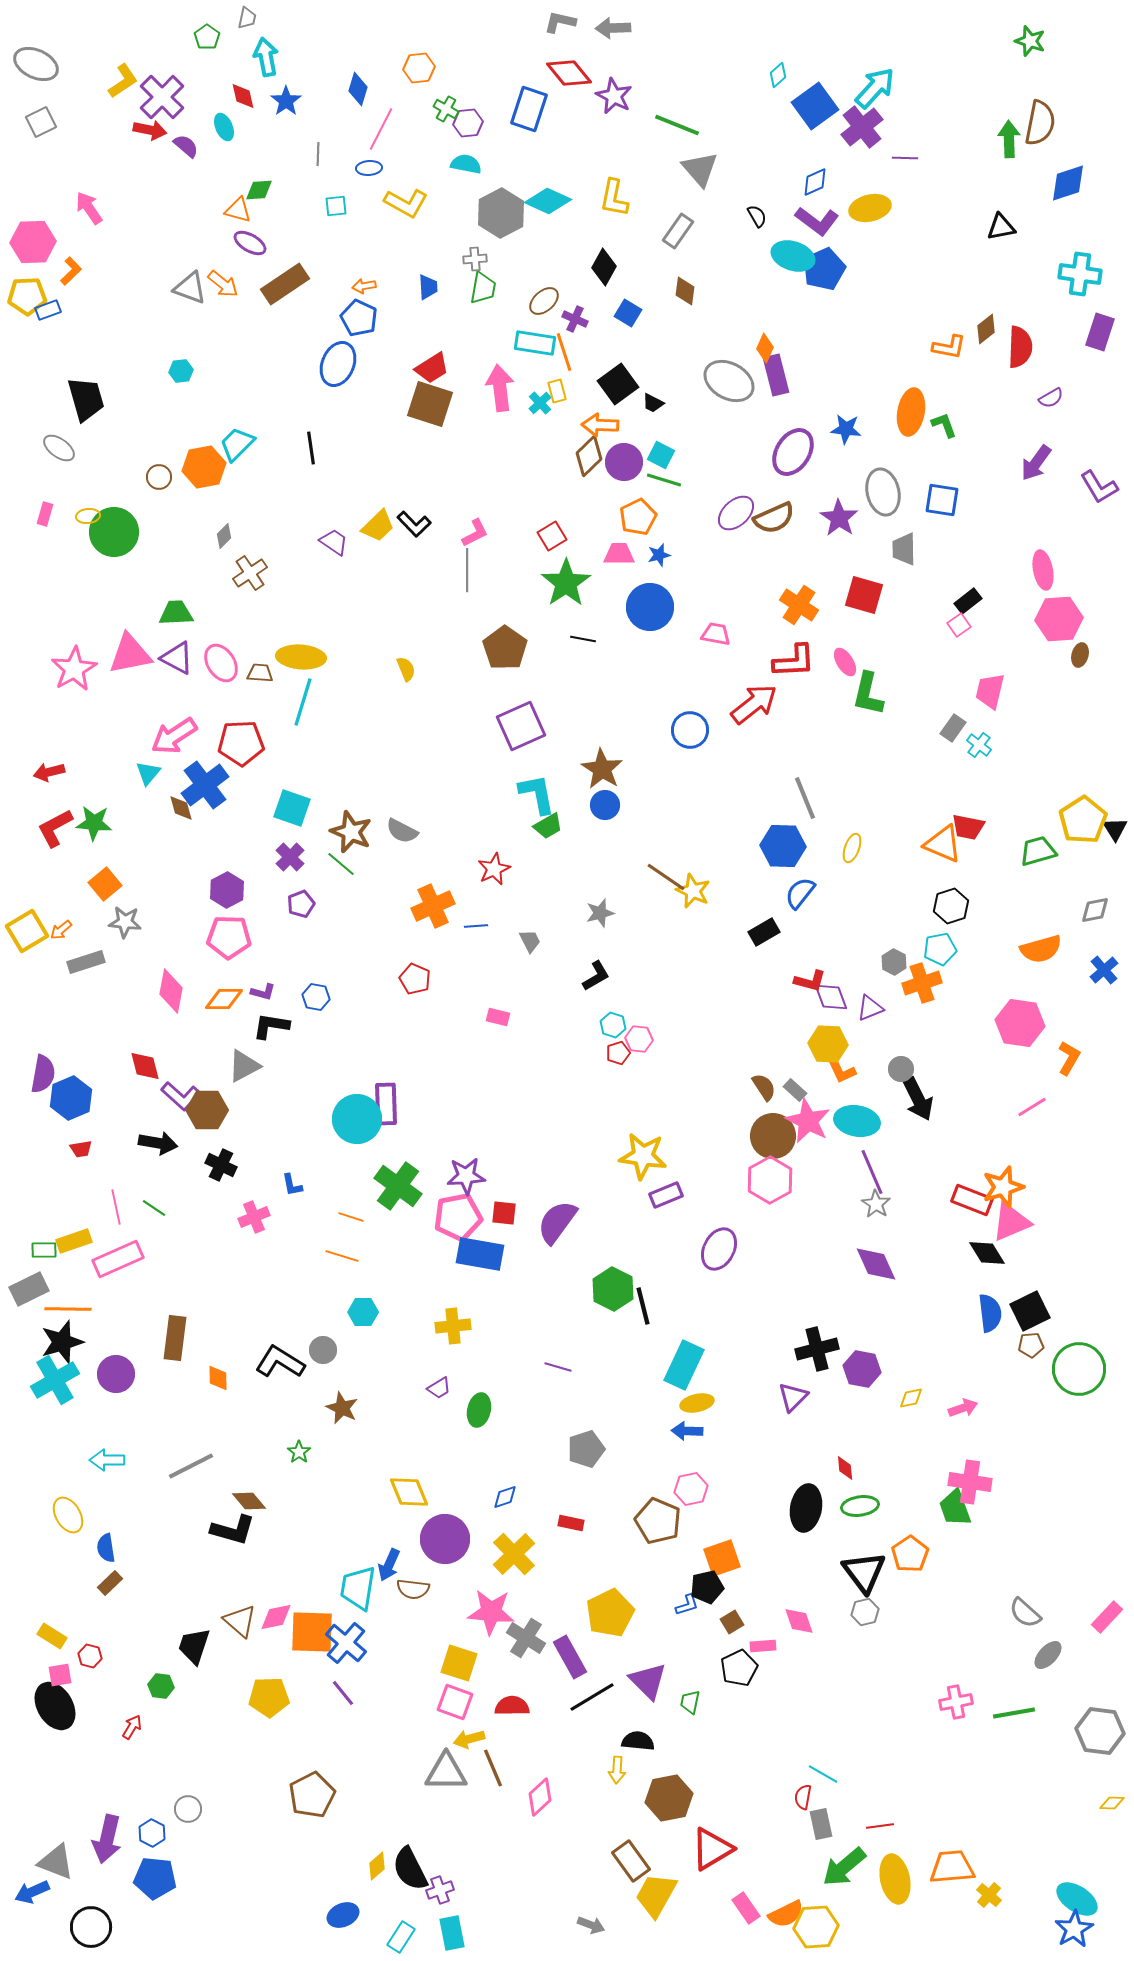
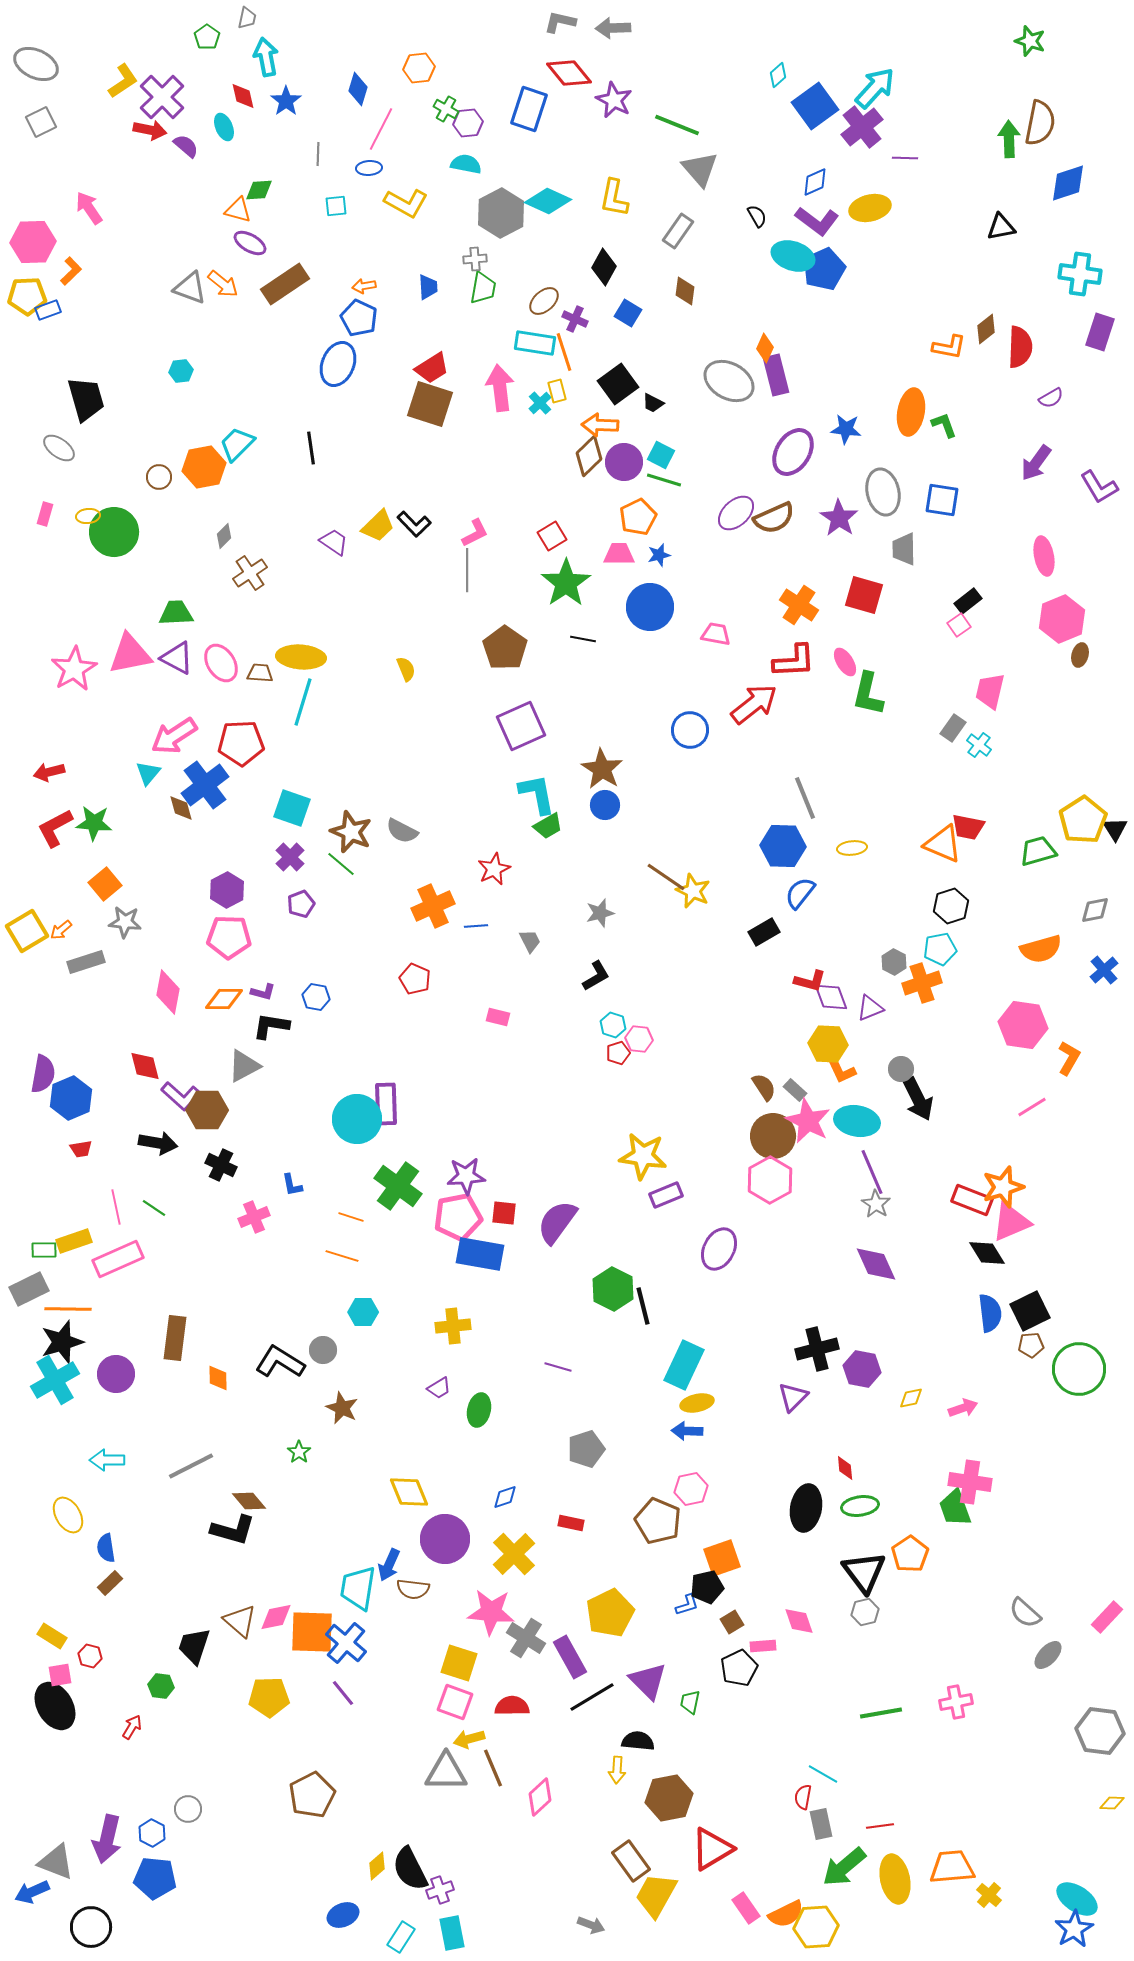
purple star at (614, 96): moved 4 px down
pink ellipse at (1043, 570): moved 1 px right, 14 px up
pink hexagon at (1059, 619): moved 3 px right; rotated 18 degrees counterclockwise
yellow ellipse at (852, 848): rotated 64 degrees clockwise
pink diamond at (171, 991): moved 3 px left, 1 px down
pink hexagon at (1020, 1023): moved 3 px right, 2 px down
green line at (1014, 1713): moved 133 px left
